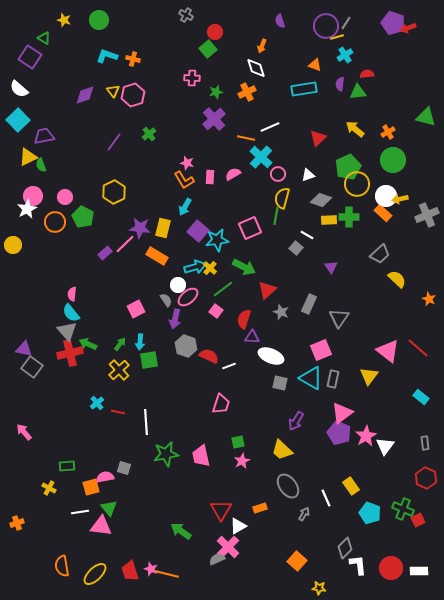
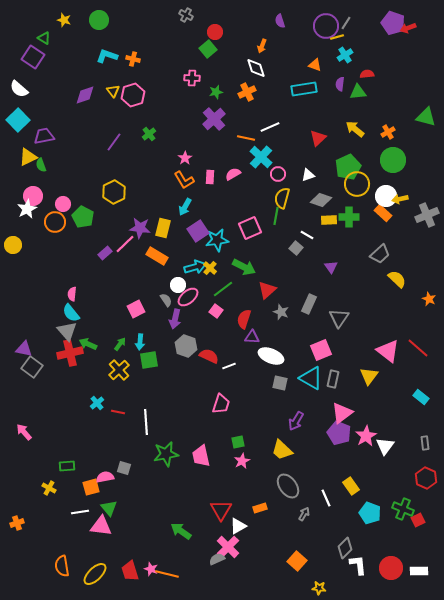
purple square at (30, 57): moved 3 px right
pink star at (187, 163): moved 2 px left, 5 px up; rotated 24 degrees clockwise
pink circle at (65, 197): moved 2 px left, 7 px down
purple square at (198, 231): rotated 15 degrees clockwise
